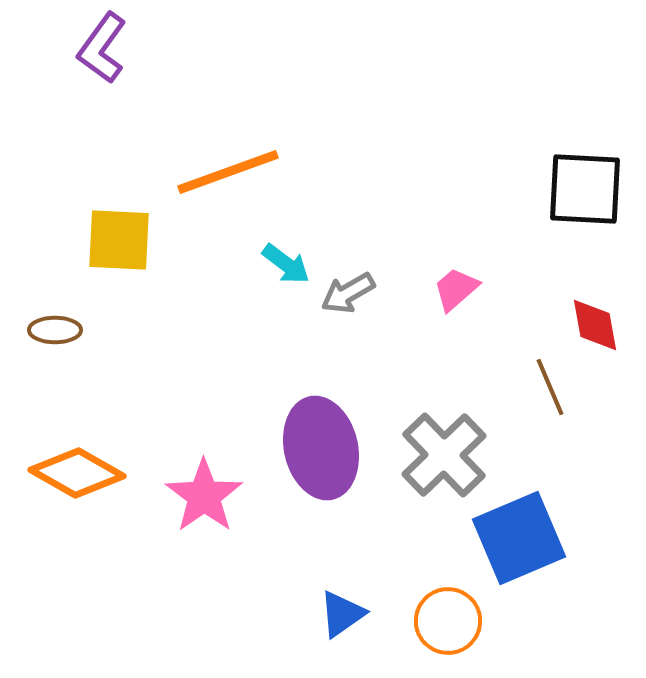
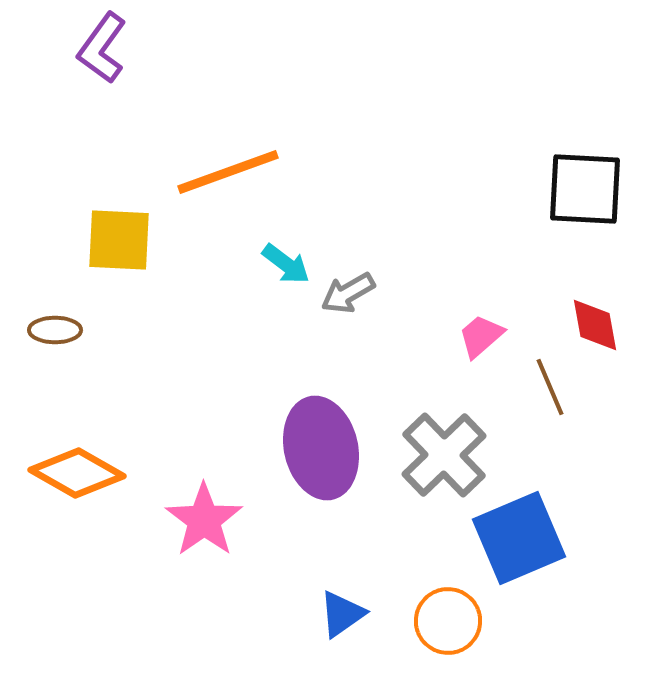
pink trapezoid: moved 25 px right, 47 px down
pink star: moved 24 px down
